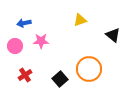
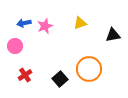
yellow triangle: moved 3 px down
black triangle: rotated 49 degrees counterclockwise
pink star: moved 4 px right, 15 px up; rotated 21 degrees counterclockwise
